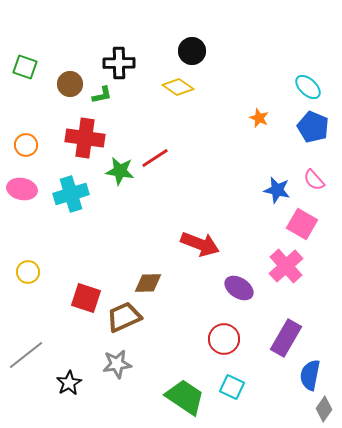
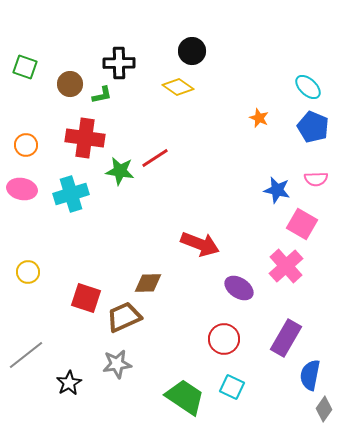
pink semicircle: moved 2 px right, 1 px up; rotated 50 degrees counterclockwise
